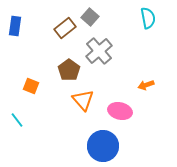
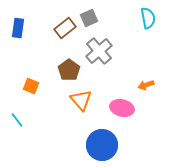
gray square: moved 1 px left, 1 px down; rotated 24 degrees clockwise
blue rectangle: moved 3 px right, 2 px down
orange triangle: moved 2 px left
pink ellipse: moved 2 px right, 3 px up
blue circle: moved 1 px left, 1 px up
